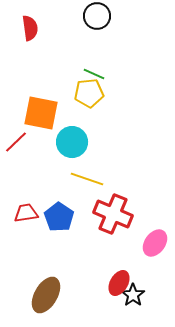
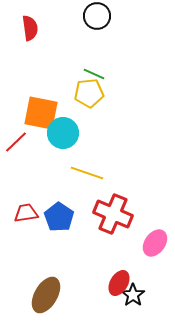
cyan circle: moved 9 px left, 9 px up
yellow line: moved 6 px up
